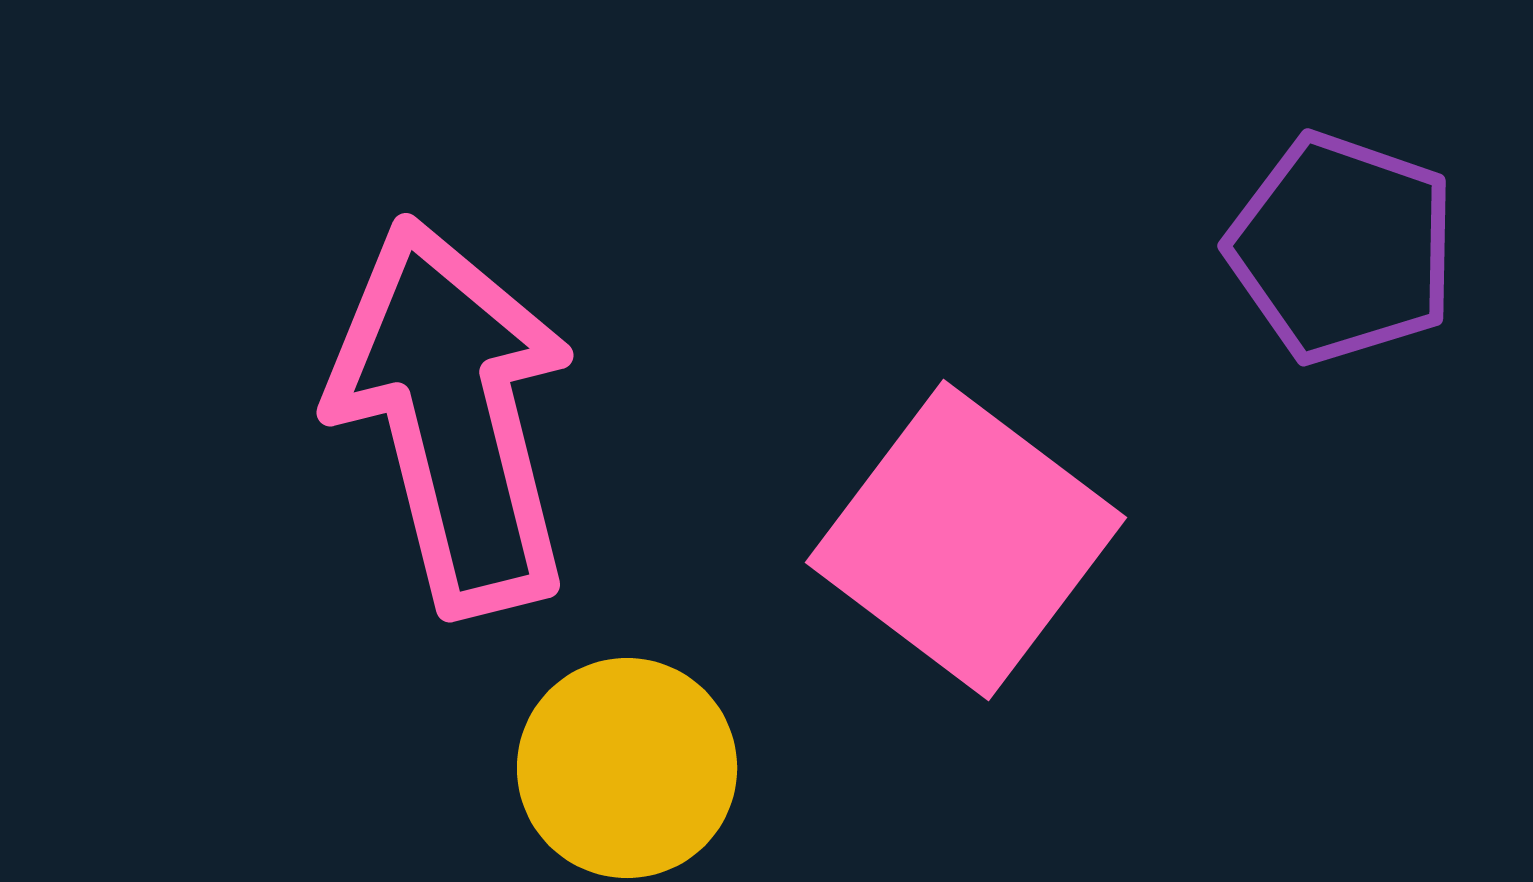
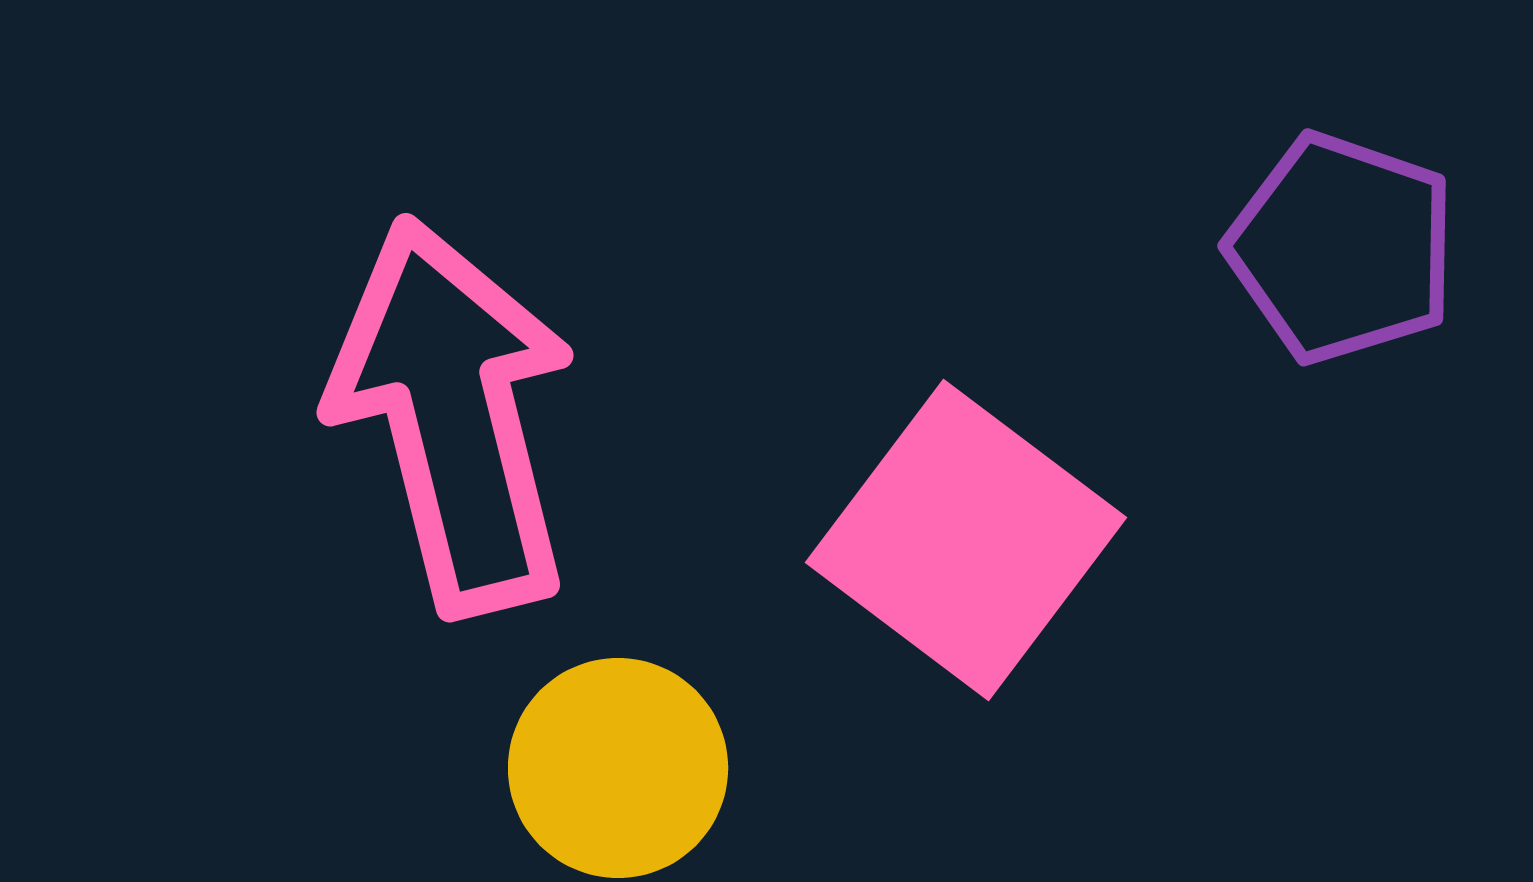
yellow circle: moved 9 px left
